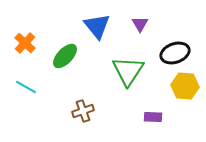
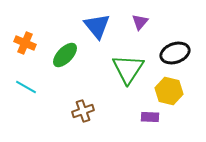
purple triangle: moved 2 px up; rotated 12 degrees clockwise
orange cross: rotated 20 degrees counterclockwise
green ellipse: moved 1 px up
green triangle: moved 2 px up
yellow hexagon: moved 16 px left, 5 px down; rotated 8 degrees clockwise
purple rectangle: moved 3 px left
